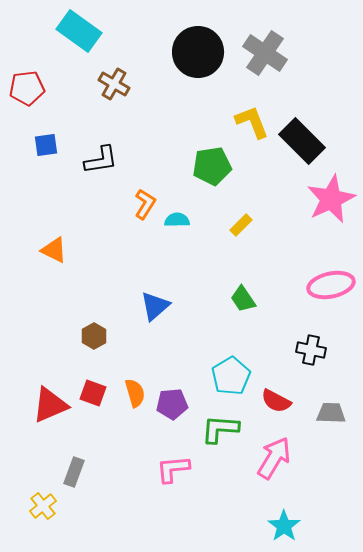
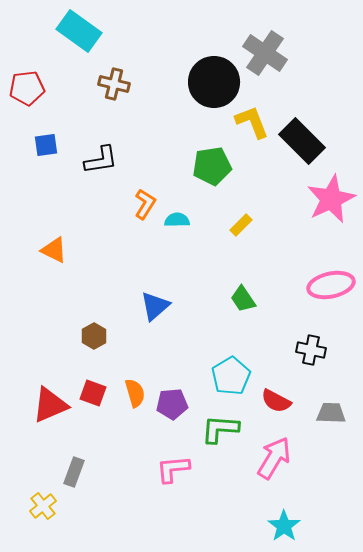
black circle: moved 16 px right, 30 px down
brown cross: rotated 16 degrees counterclockwise
